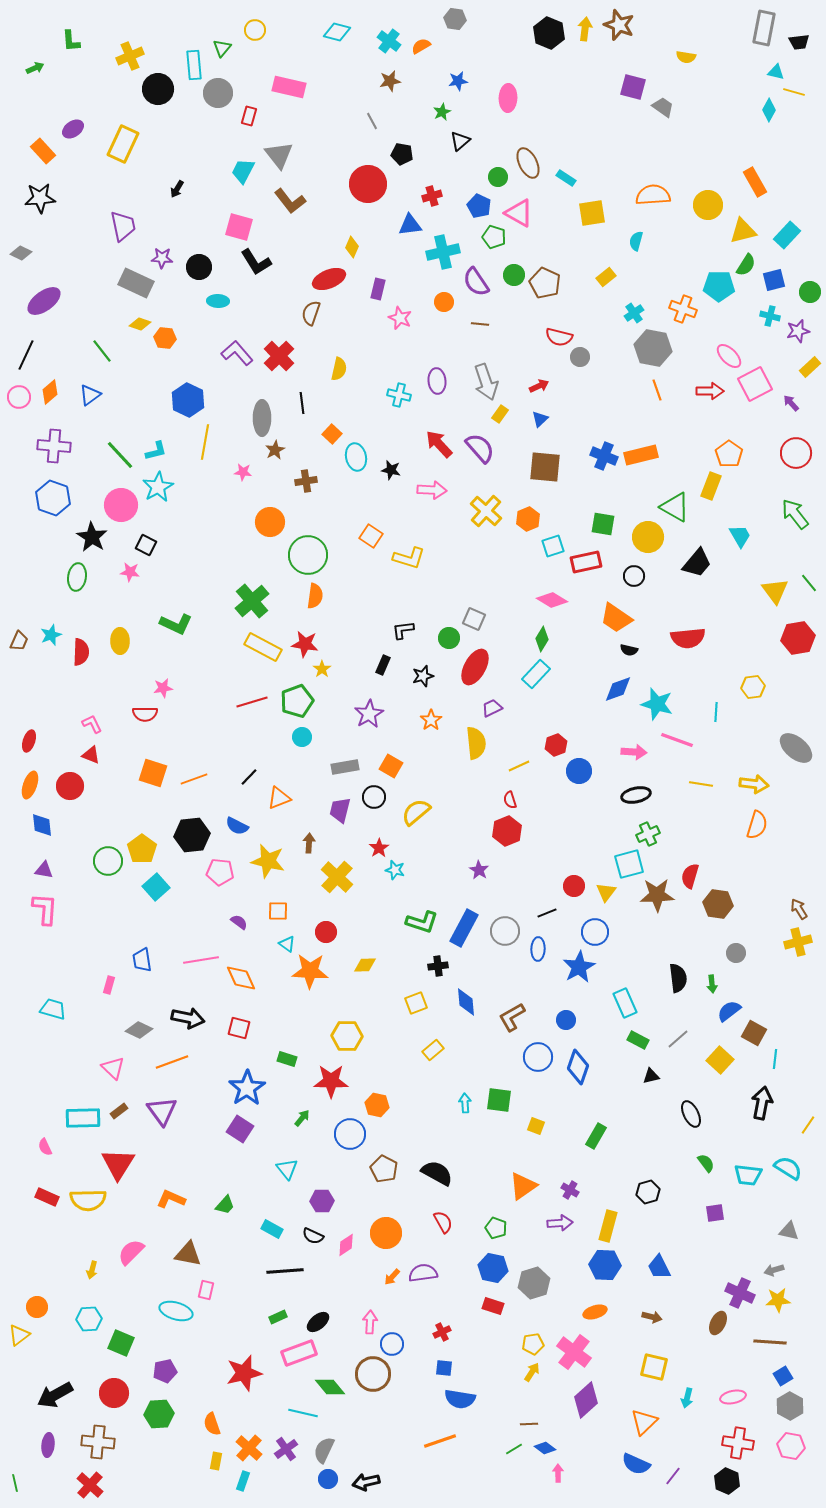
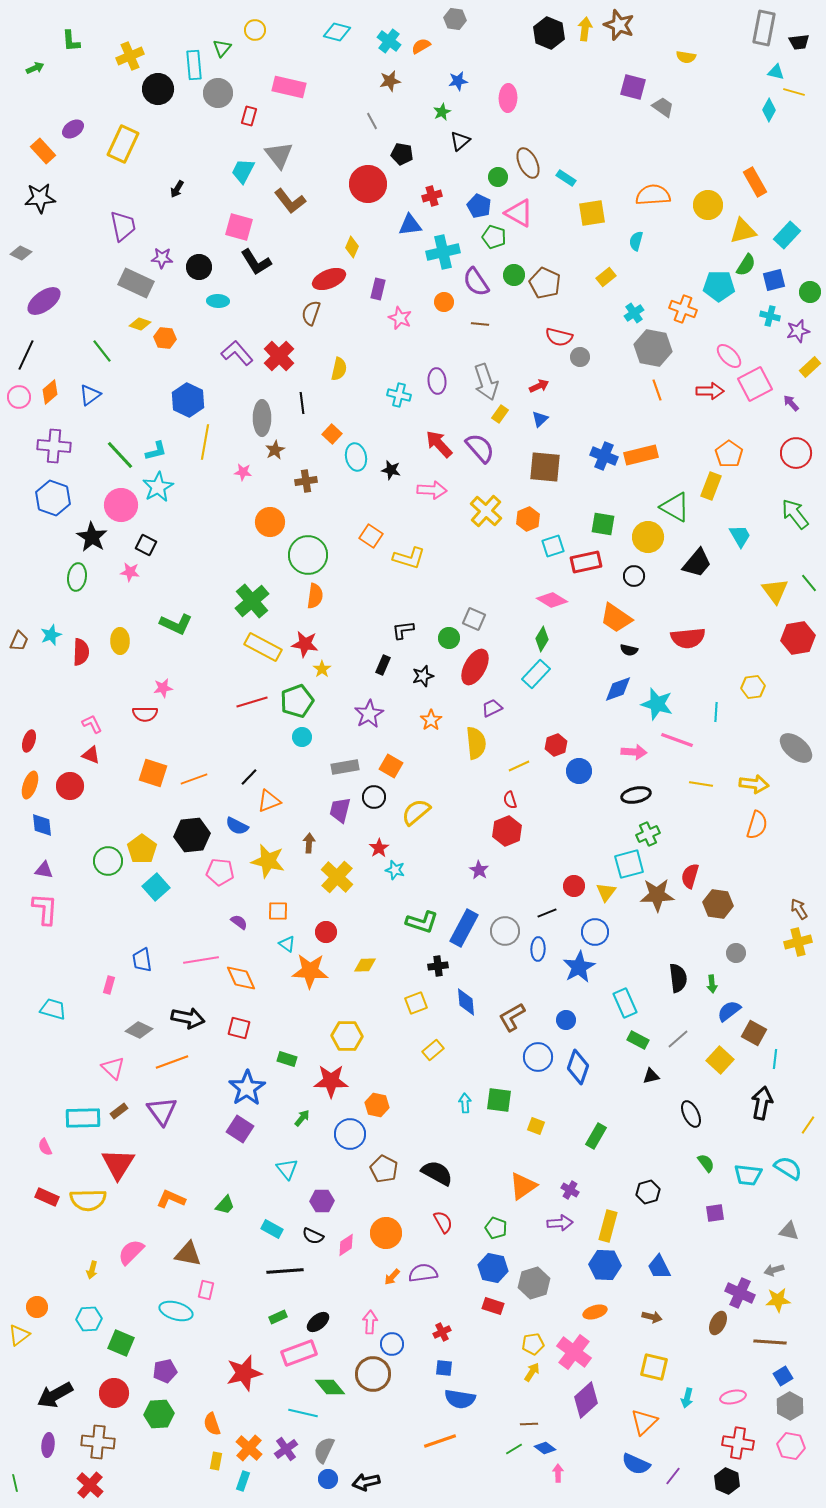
orange triangle at (279, 798): moved 10 px left, 3 px down
